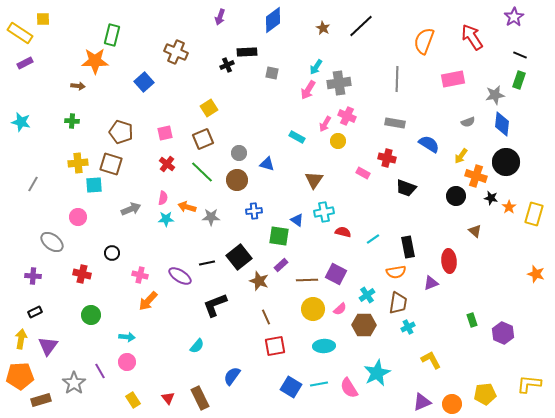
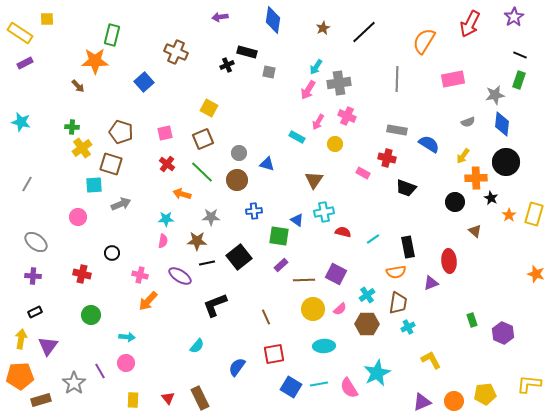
purple arrow at (220, 17): rotated 63 degrees clockwise
yellow square at (43, 19): moved 4 px right
blue diamond at (273, 20): rotated 44 degrees counterclockwise
black line at (361, 26): moved 3 px right, 6 px down
brown star at (323, 28): rotated 16 degrees clockwise
red arrow at (472, 37): moved 2 px left, 13 px up; rotated 120 degrees counterclockwise
orange semicircle at (424, 41): rotated 12 degrees clockwise
black rectangle at (247, 52): rotated 18 degrees clockwise
gray square at (272, 73): moved 3 px left, 1 px up
brown arrow at (78, 86): rotated 40 degrees clockwise
yellow square at (209, 108): rotated 30 degrees counterclockwise
green cross at (72, 121): moved 6 px down
gray rectangle at (395, 123): moved 2 px right, 7 px down
pink arrow at (325, 124): moved 7 px left, 2 px up
yellow circle at (338, 141): moved 3 px left, 3 px down
yellow arrow at (461, 156): moved 2 px right
yellow cross at (78, 163): moved 4 px right, 15 px up; rotated 30 degrees counterclockwise
orange cross at (476, 176): moved 2 px down; rotated 20 degrees counterclockwise
gray line at (33, 184): moved 6 px left
black circle at (456, 196): moved 1 px left, 6 px down
pink semicircle at (163, 198): moved 43 px down
black star at (491, 198): rotated 16 degrees clockwise
orange arrow at (187, 207): moved 5 px left, 13 px up
orange star at (509, 207): moved 8 px down
gray arrow at (131, 209): moved 10 px left, 5 px up
gray ellipse at (52, 242): moved 16 px left
brown line at (307, 280): moved 3 px left
brown star at (259, 281): moved 62 px left, 40 px up; rotated 18 degrees counterclockwise
brown hexagon at (364, 325): moved 3 px right, 1 px up
red square at (275, 346): moved 1 px left, 8 px down
pink circle at (127, 362): moved 1 px left, 1 px down
blue semicircle at (232, 376): moved 5 px right, 9 px up
yellow rectangle at (133, 400): rotated 35 degrees clockwise
orange circle at (452, 404): moved 2 px right, 3 px up
